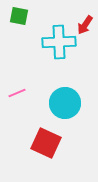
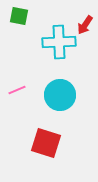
pink line: moved 3 px up
cyan circle: moved 5 px left, 8 px up
red square: rotated 8 degrees counterclockwise
